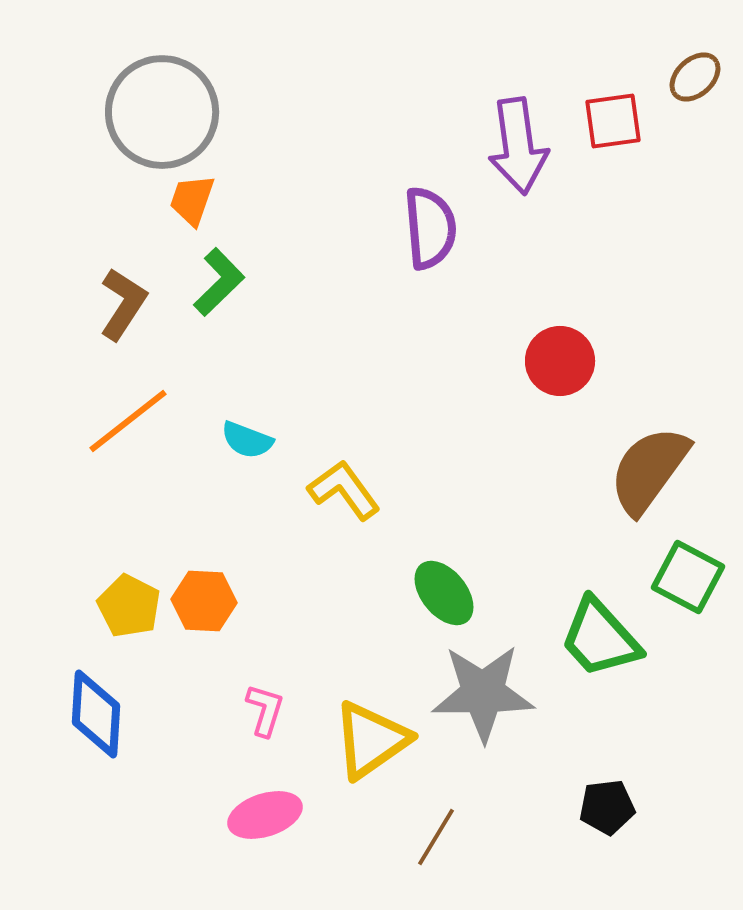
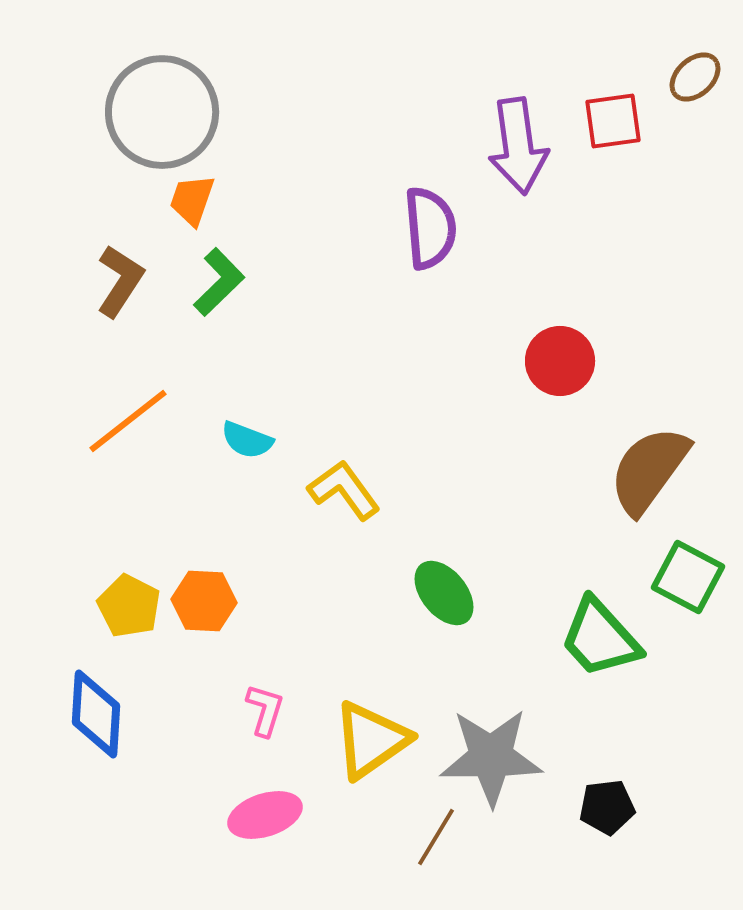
brown L-shape: moved 3 px left, 23 px up
gray star: moved 8 px right, 64 px down
